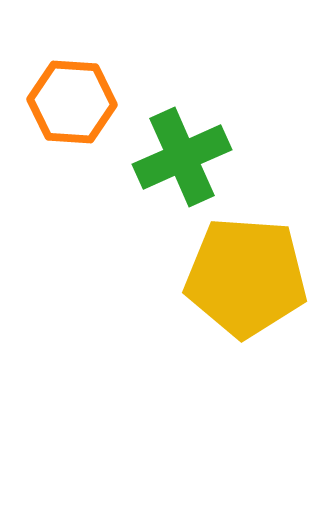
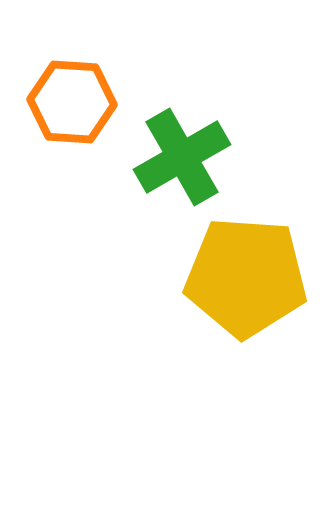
green cross: rotated 6 degrees counterclockwise
